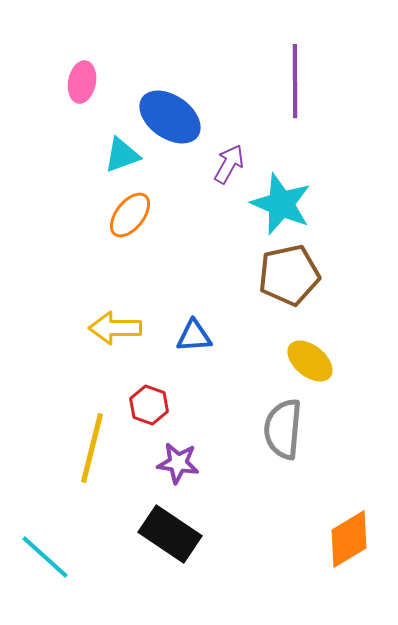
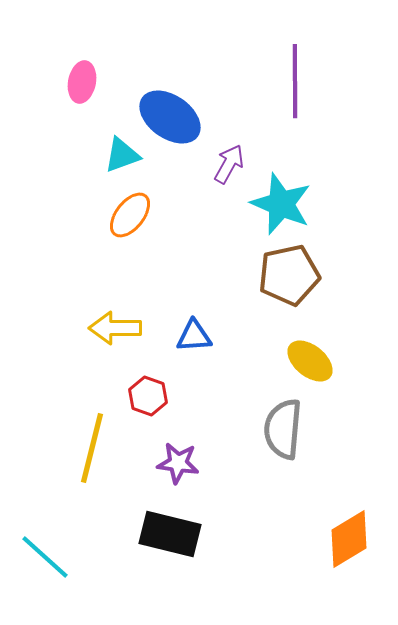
red hexagon: moved 1 px left, 9 px up
black rectangle: rotated 20 degrees counterclockwise
